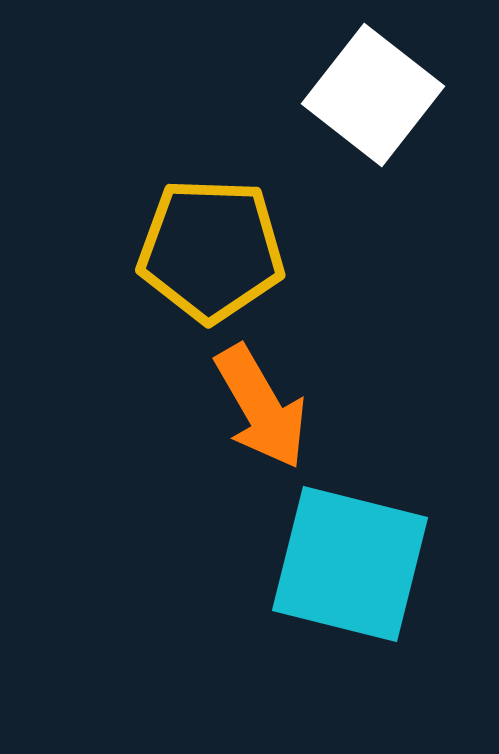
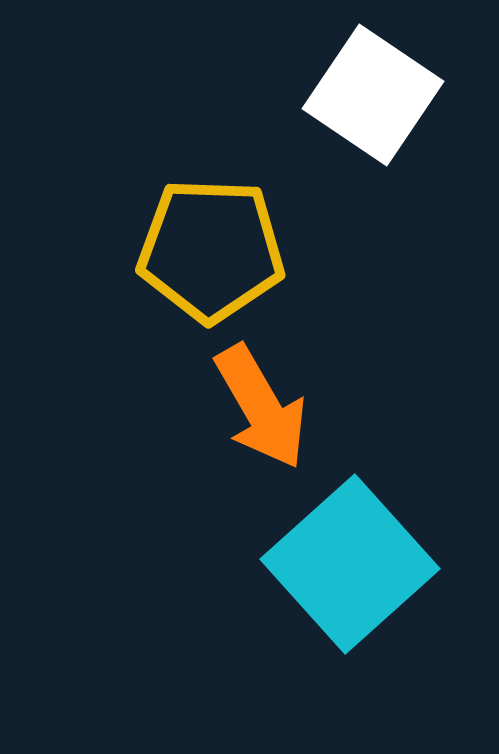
white square: rotated 4 degrees counterclockwise
cyan square: rotated 34 degrees clockwise
